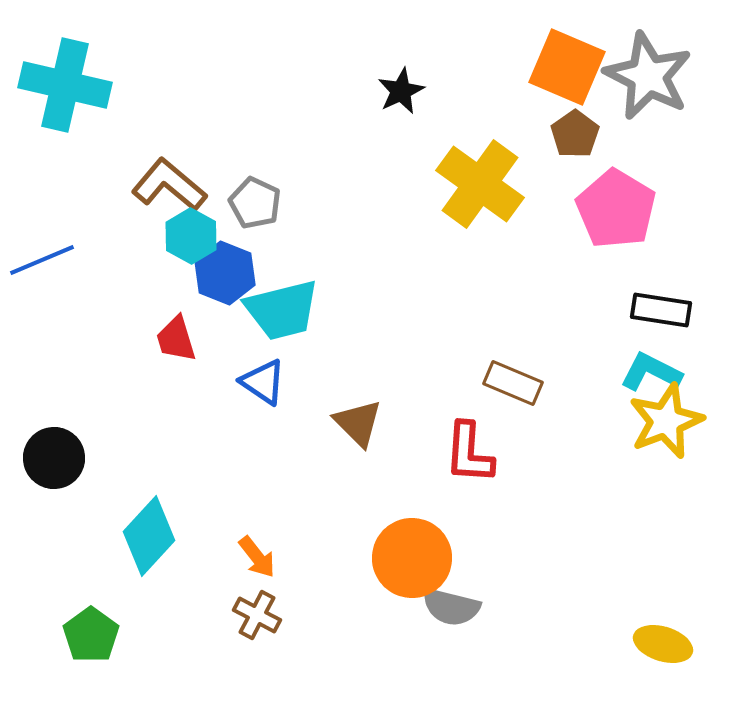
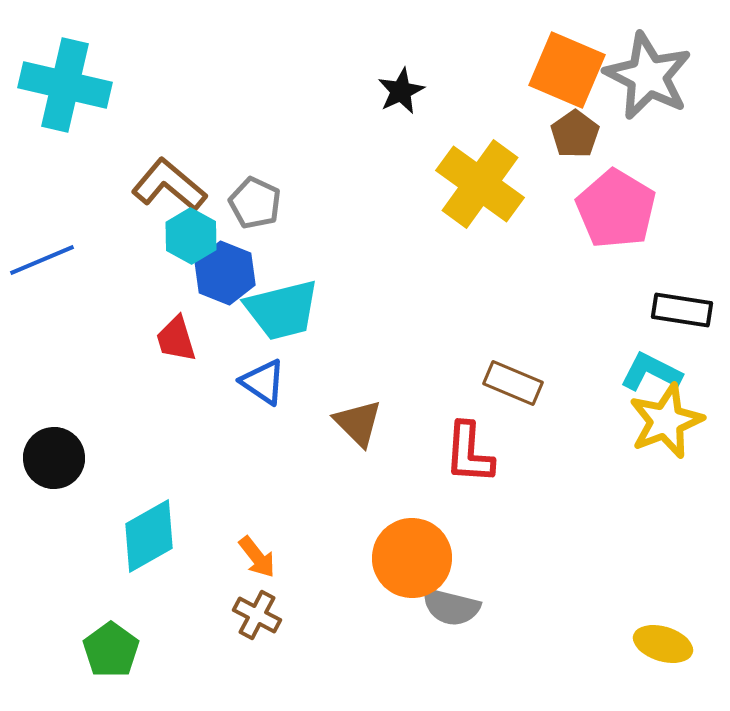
orange square: moved 3 px down
black rectangle: moved 21 px right
cyan diamond: rotated 18 degrees clockwise
green pentagon: moved 20 px right, 15 px down
